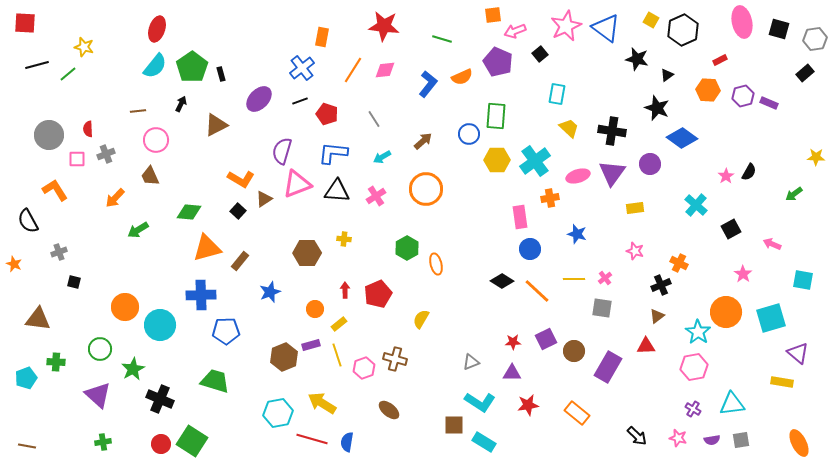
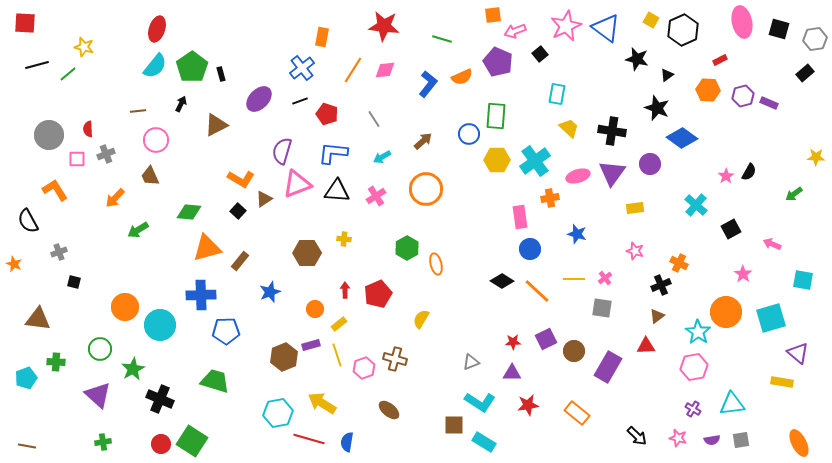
red line at (312, 439): moved 3 px left
